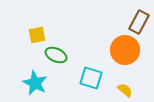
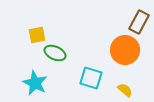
green ellipse: moved 1 px left, 2 px up
